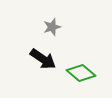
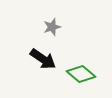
green diamond: moved 1 px down
